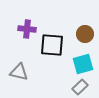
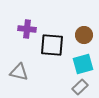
brown circle: moved 1 px left, 1 px down
